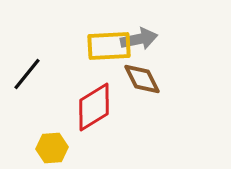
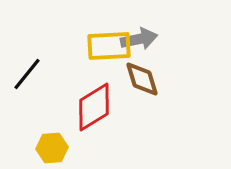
brown diamond: rotated 9 degrees clockwise
